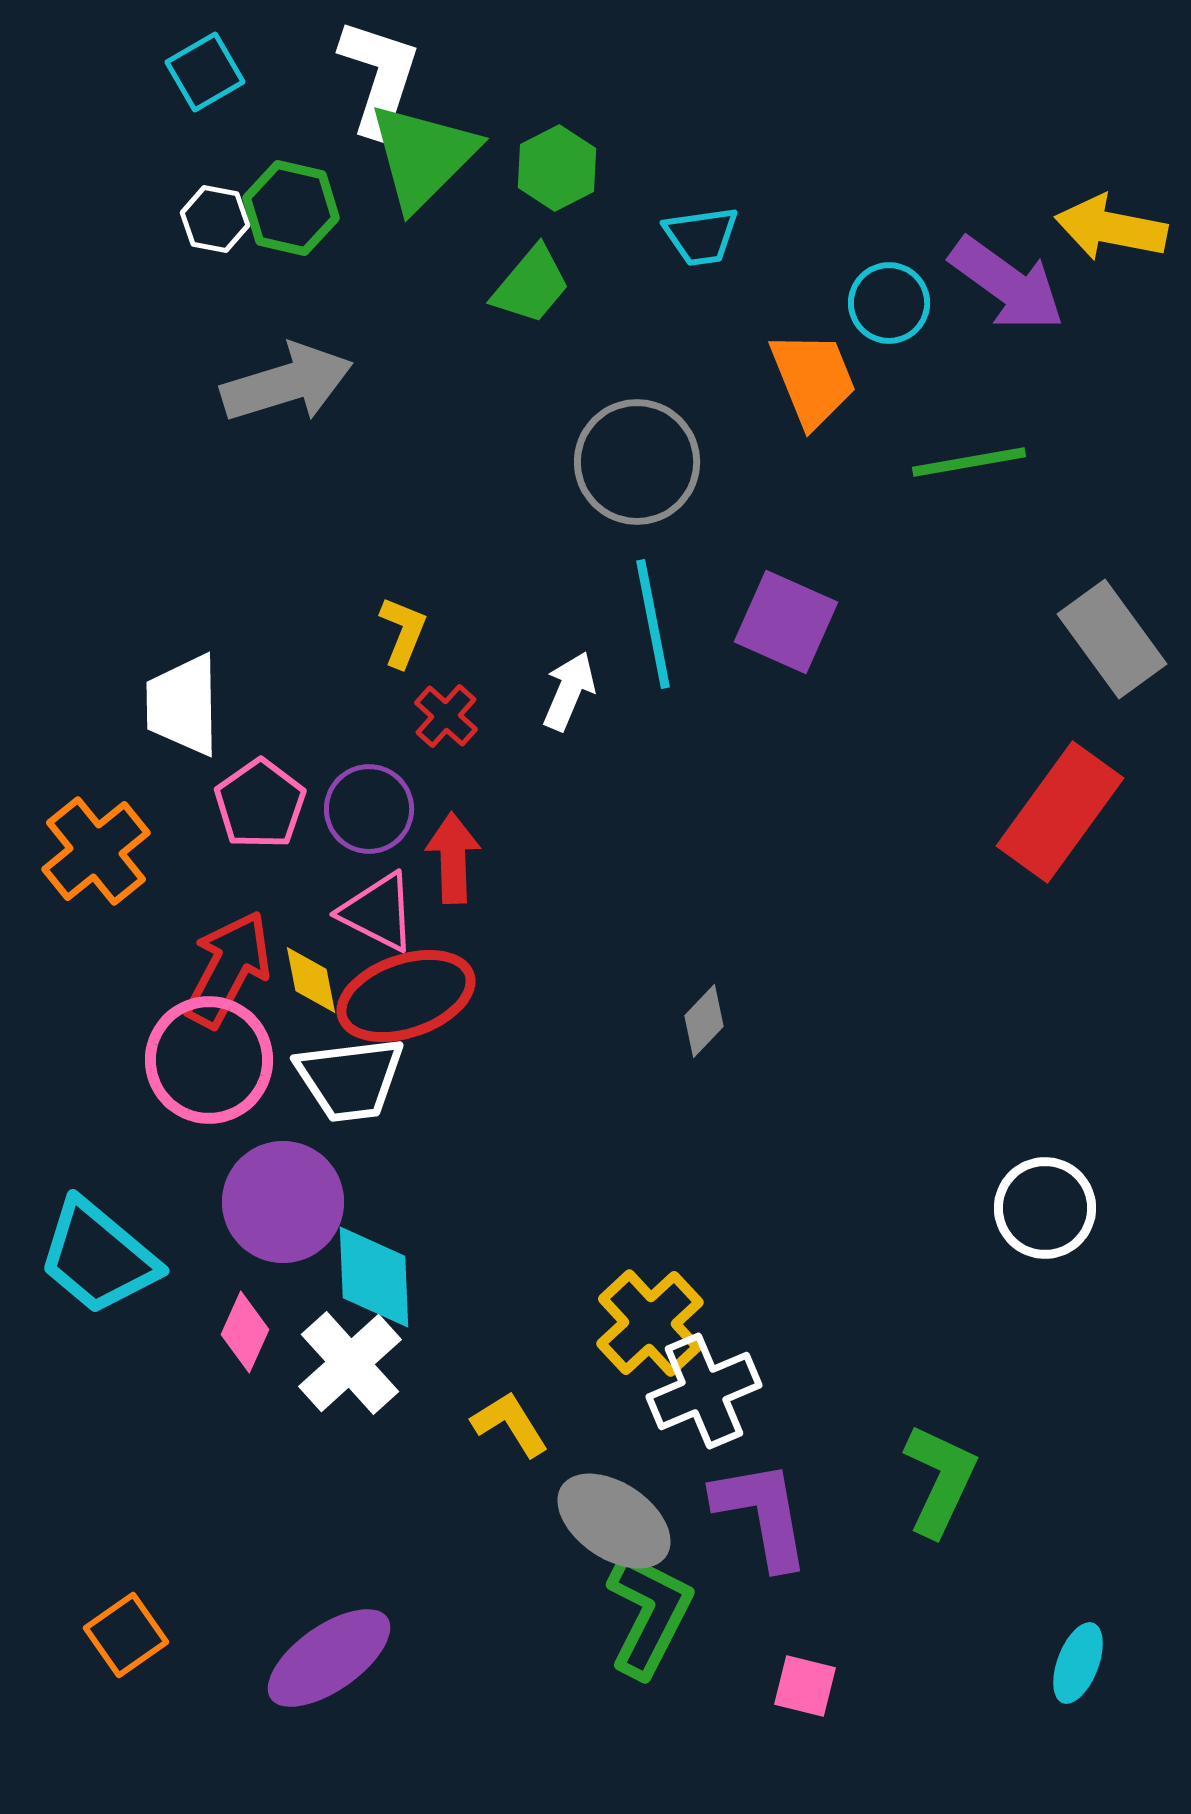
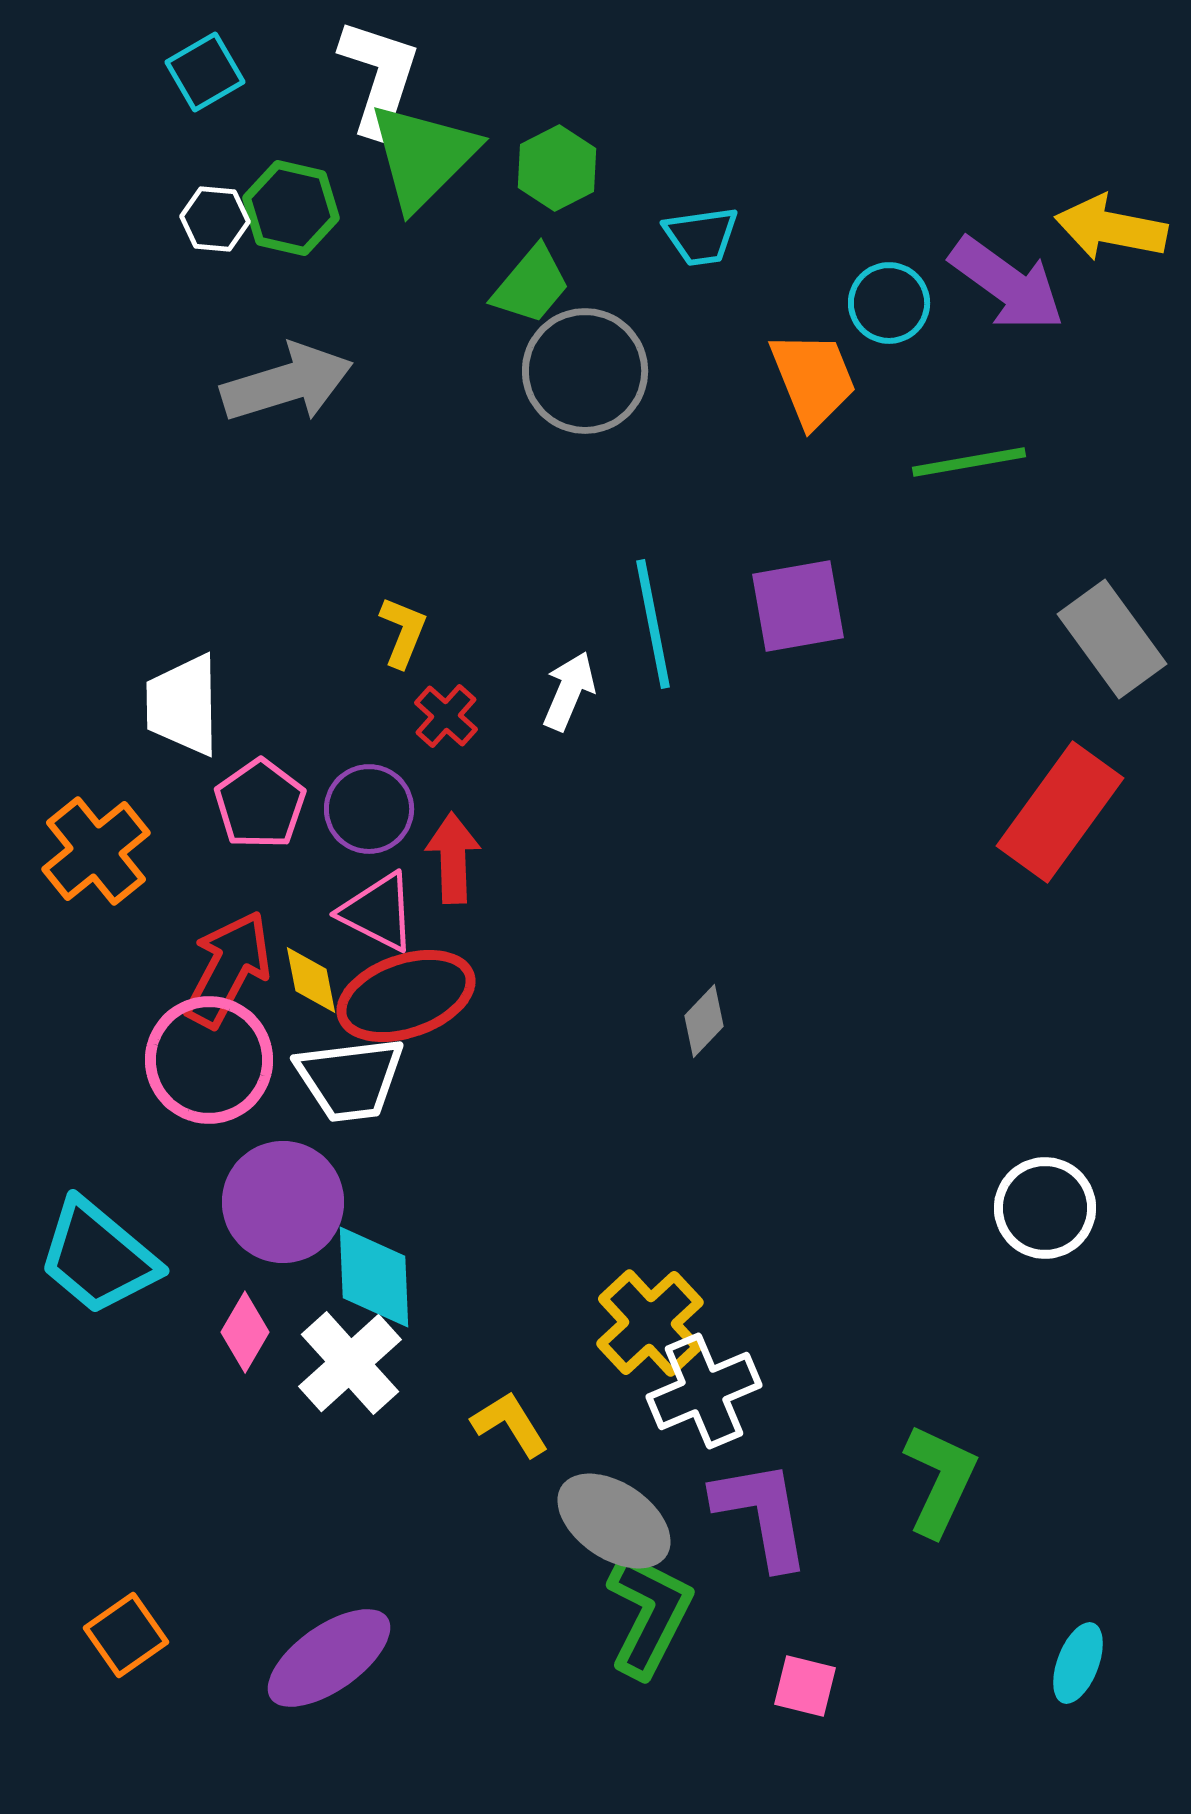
white hexagon at (215, 219): rotated 6 degrees counterclockwise
gray circle at (637, 462): moved 52 px left, 91 px up
purple square at (786, 622): moved 12 px right, 16 px up; rotated 34 degrees counterclockwise
pink diamond at (245, 1332): rotated 6 degrees clockwise
